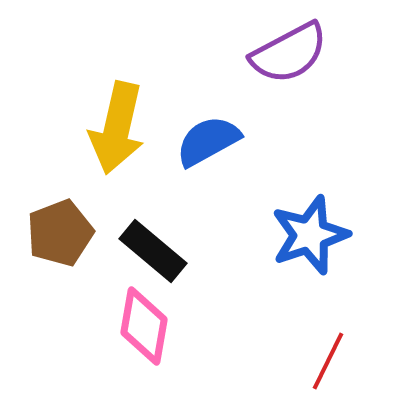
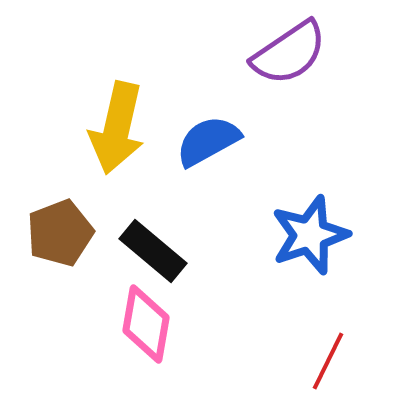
purple semicircle: rotated 6 degrees counterclockwise
pink diamond: moved 2 px right, 2 px up
